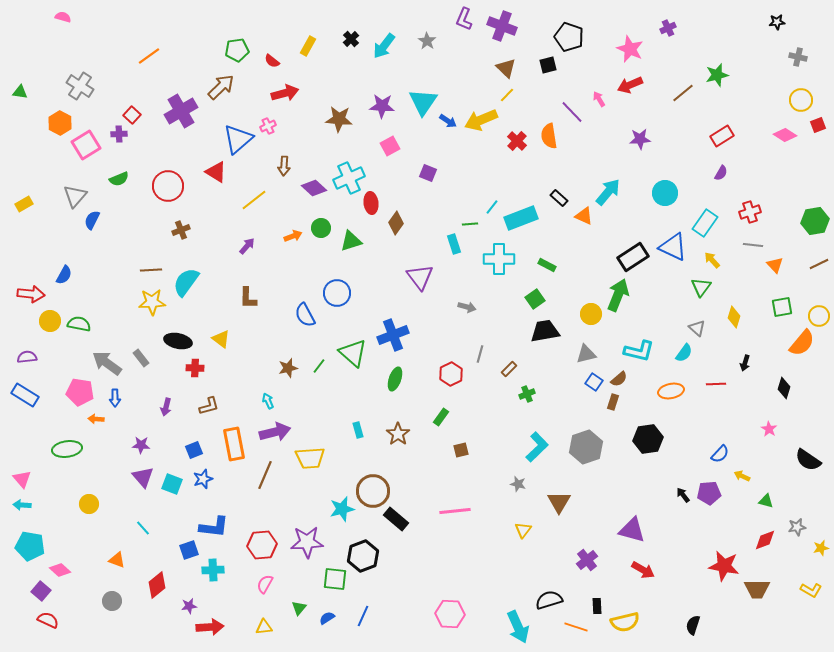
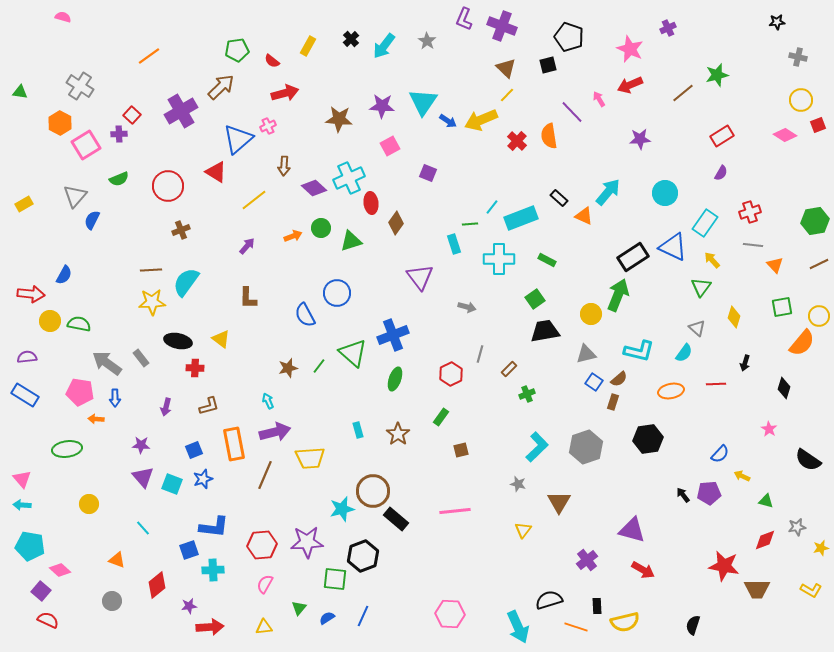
green rectangle at (547, 265): moved 5 px up
